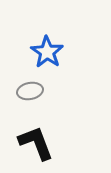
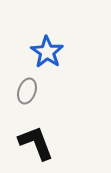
gray ellipse: moved 3 px left; rotated 60 degrees counterclockwise
